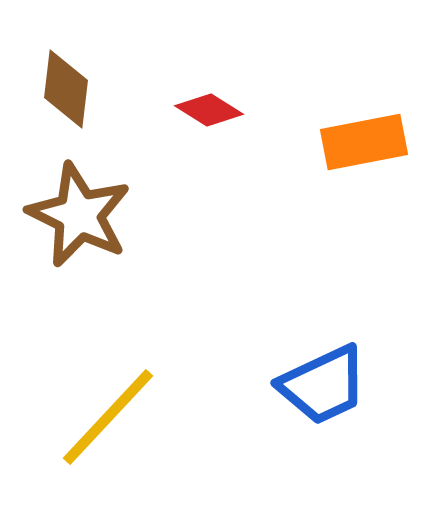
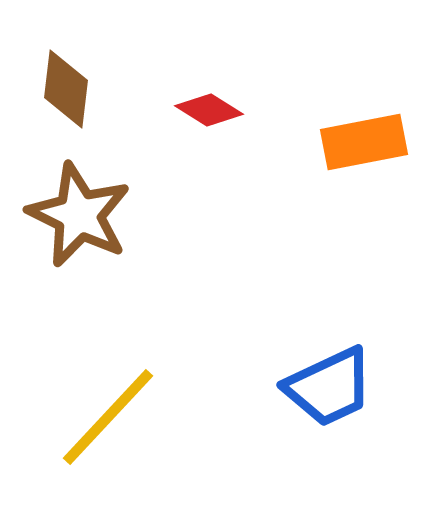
blue trapezoid: moved 6 px right, 2 px down
